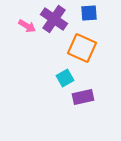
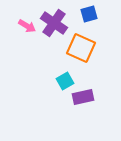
blue square: moved 1 px down; rotated 12 degrees counterclockwise
purple cross: moved 4 px down
orange square: moved 1 px left
cyan square: moved 3 px down
